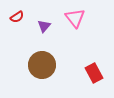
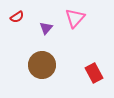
pink triangle: rotated 20 degrees clockwise
purple triangle: moved 2 px right, 2 px down
